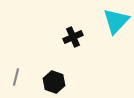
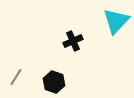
black cross: moved 4 px down
gray line: rotated 18 degrees clockwise
